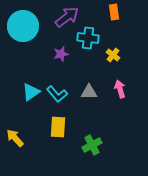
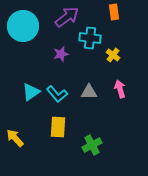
cyan cross: moved 2 px right
